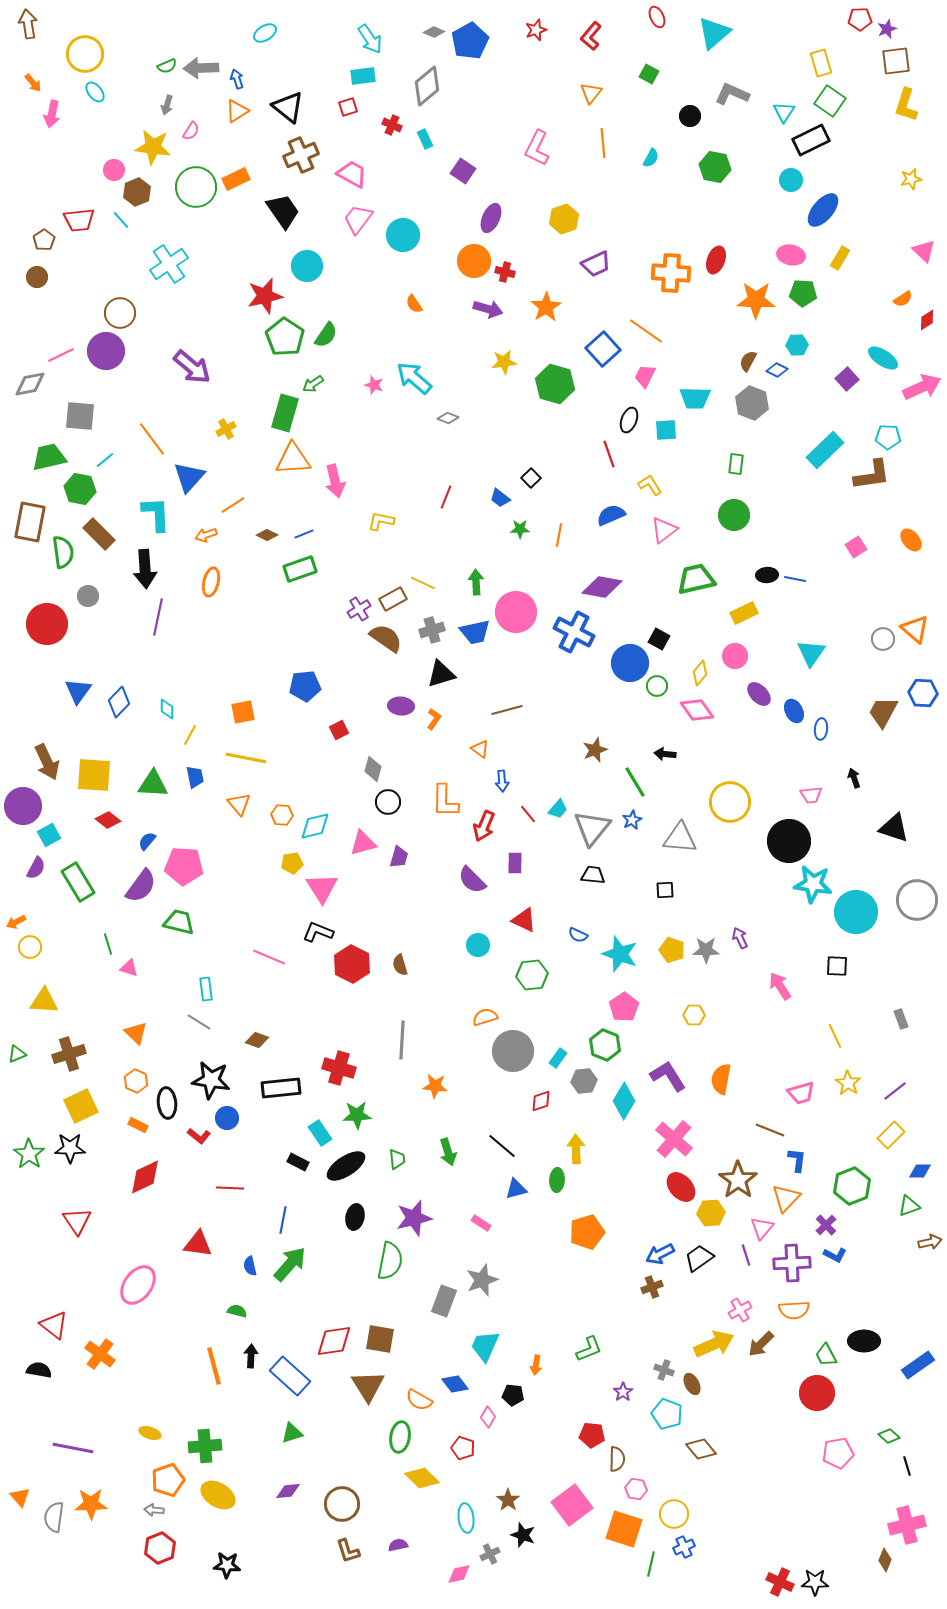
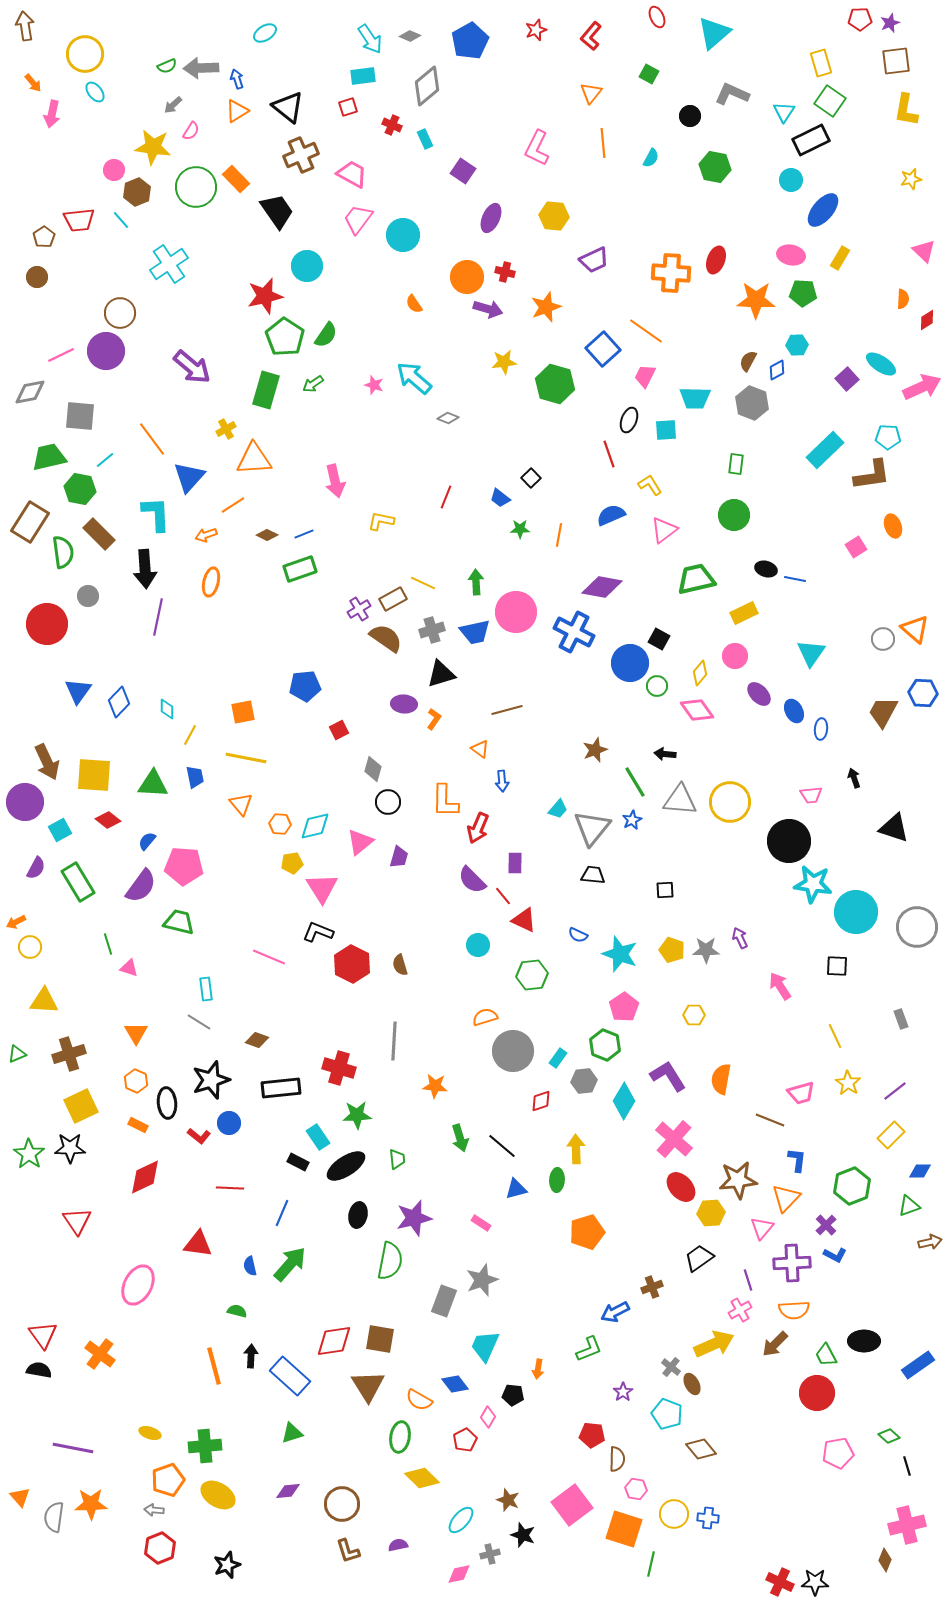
brown arrow at (28, 24): moved 3 px left, 2 px down
purple star at (887, 29): moved 3 px right, 6 px up
gray diamond at (434, 32): moved 24 px left, 4 px down
gray arrow at (167, 105): moved 6 px right; rotated 30 degrees clockwise
yellow L-shape at (906, 105): moved 5 px down; rotated 8 degrees counterclockwise
orange rectangle at (236, 179): rotated 72 degrees clockwise
black trapezoid at (283, 211): moved 6 px left
yellow hexagon at (564, 219): moved 10 px left, 3 px up; rotated 24 degrees clockwise
brown pentagon at (44, 240): moved 3 px up
orange circle at (474, 261): moved 7 px left, 16 px down
purple trapezoid at (596, 264): moved 2 px left, 4 px up
orange semicircle at (903, 299): rotated 54 degrees counterclockwise
orange star at (546, 307): rotated 12 degrees clockwise
cyan ellipse at (883, 358): moved 2 px left, 6 px down
blue diamond at (777, 370): rotated 55 degrees counterclockwise
gray diamond at (30, 384): moved 8 px down
green rectangle at (285, 413): moved 19 px left, 23 px up
orange triangle at (293, 459): moved 39 px left
brown rectangle at (30, 522): rotated 21 degrees clockwise
orange ellipse at (911, 540): moved 18 px left, 14 px up; rotated 20 degrees clockwise
black ellipse at (767, 575): moved 1 px left, 6 px up; rotated 20 degrees clockwise
purple ellipse at (401, 706): moved 3 px right, 2 px up
orange triangle at (239, 804): moved 2 px right
purple circle at (23, 806): moved 2 px right, 4 px up
red line at (528, 814): moved 25 px left, 82 px down
orange hexagon at (282, 815): moved 2 px left, 9 px down
red arrow at (484, 826): moved 6 px left, 2 px down
cyan square at (49, 835): moved 11 px right, 5 px up
gray triangle at (680, 838): moved 38 px up
pink triangle at (363, 843): moved 3 px left, 1 px up; rotated 24 degrees counterclockwise
gray circle at (917, 900): moved 27 px down
orange triangle at (136, 1033): rotated 15 degrees clockwise
gray line at (402, 1040): moved 8 px left, 1 px down
black star at (211, 1080): rotated 27 degrees counterclockwise
blue circle at (227, 1118): moved 2 px right, 5 px down
brown line at (770, 1130): moved 10 px up
cyan rectangle at (320, 1133): moved 2 px left, 4 px down
green arrow at (448, 1152): moved 12 px right, 14 px up
brown star at (738, 1180): rotated 30 degrees clockwise
black ellipse at (355, 1217): moved 3 px right, 2 px up
blue line at (283, 1220): moved 1 px left, 7 px up; rotated 12 degrees clockwise
blue arrow at (660, 1254): moved 45 px left, 58 px down
purple line at (746, 1255): moved 2 px right, 25 px down
pink ellipse at (138, 1285): rotated 9 degrees counterclockwise
red triangle at (54, 1325): moved 11 px left, 10 px down; rotated 16 degrees clockwise
brown arrow at (761, 1344): moved 14 px right
orange arrow at (536, 1365): moved 2 px right, 4 px down
gray cross at (664, 1370): moved 7 px right, 3 px up; rotated 18 degrees clockwise
red pentagon at (463, 1448): moved 2 px right, 8 px up; rotated 25 degrees clockwise
brown star at (508, 1500): rotated 15 degrees counterclockwise
cyan ellipse at (466, 1518): moved 5 px left, 2 px down; rotated 48 degrees clockwise
blue cross at (684, 1547): moved 24 px right, 29 px up; rotated 30 degrees clockwise
gray cross at (490, 1554): rotated 12 degrees clockwise
black star at (227, 1565): rotated 24 degrees counterclockwise
